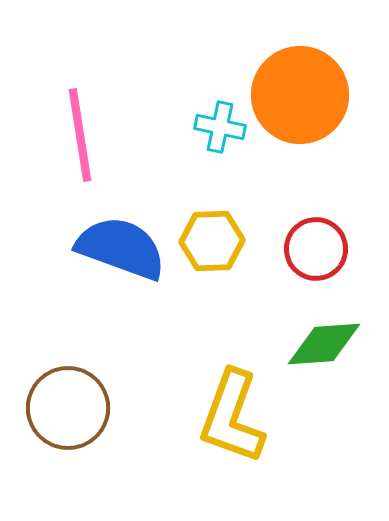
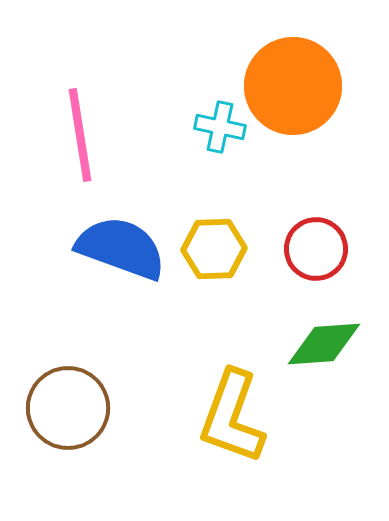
orange circle: moved 7 px left, 9 px up
yellow hexagon: moved 2 px right, 8 px down
